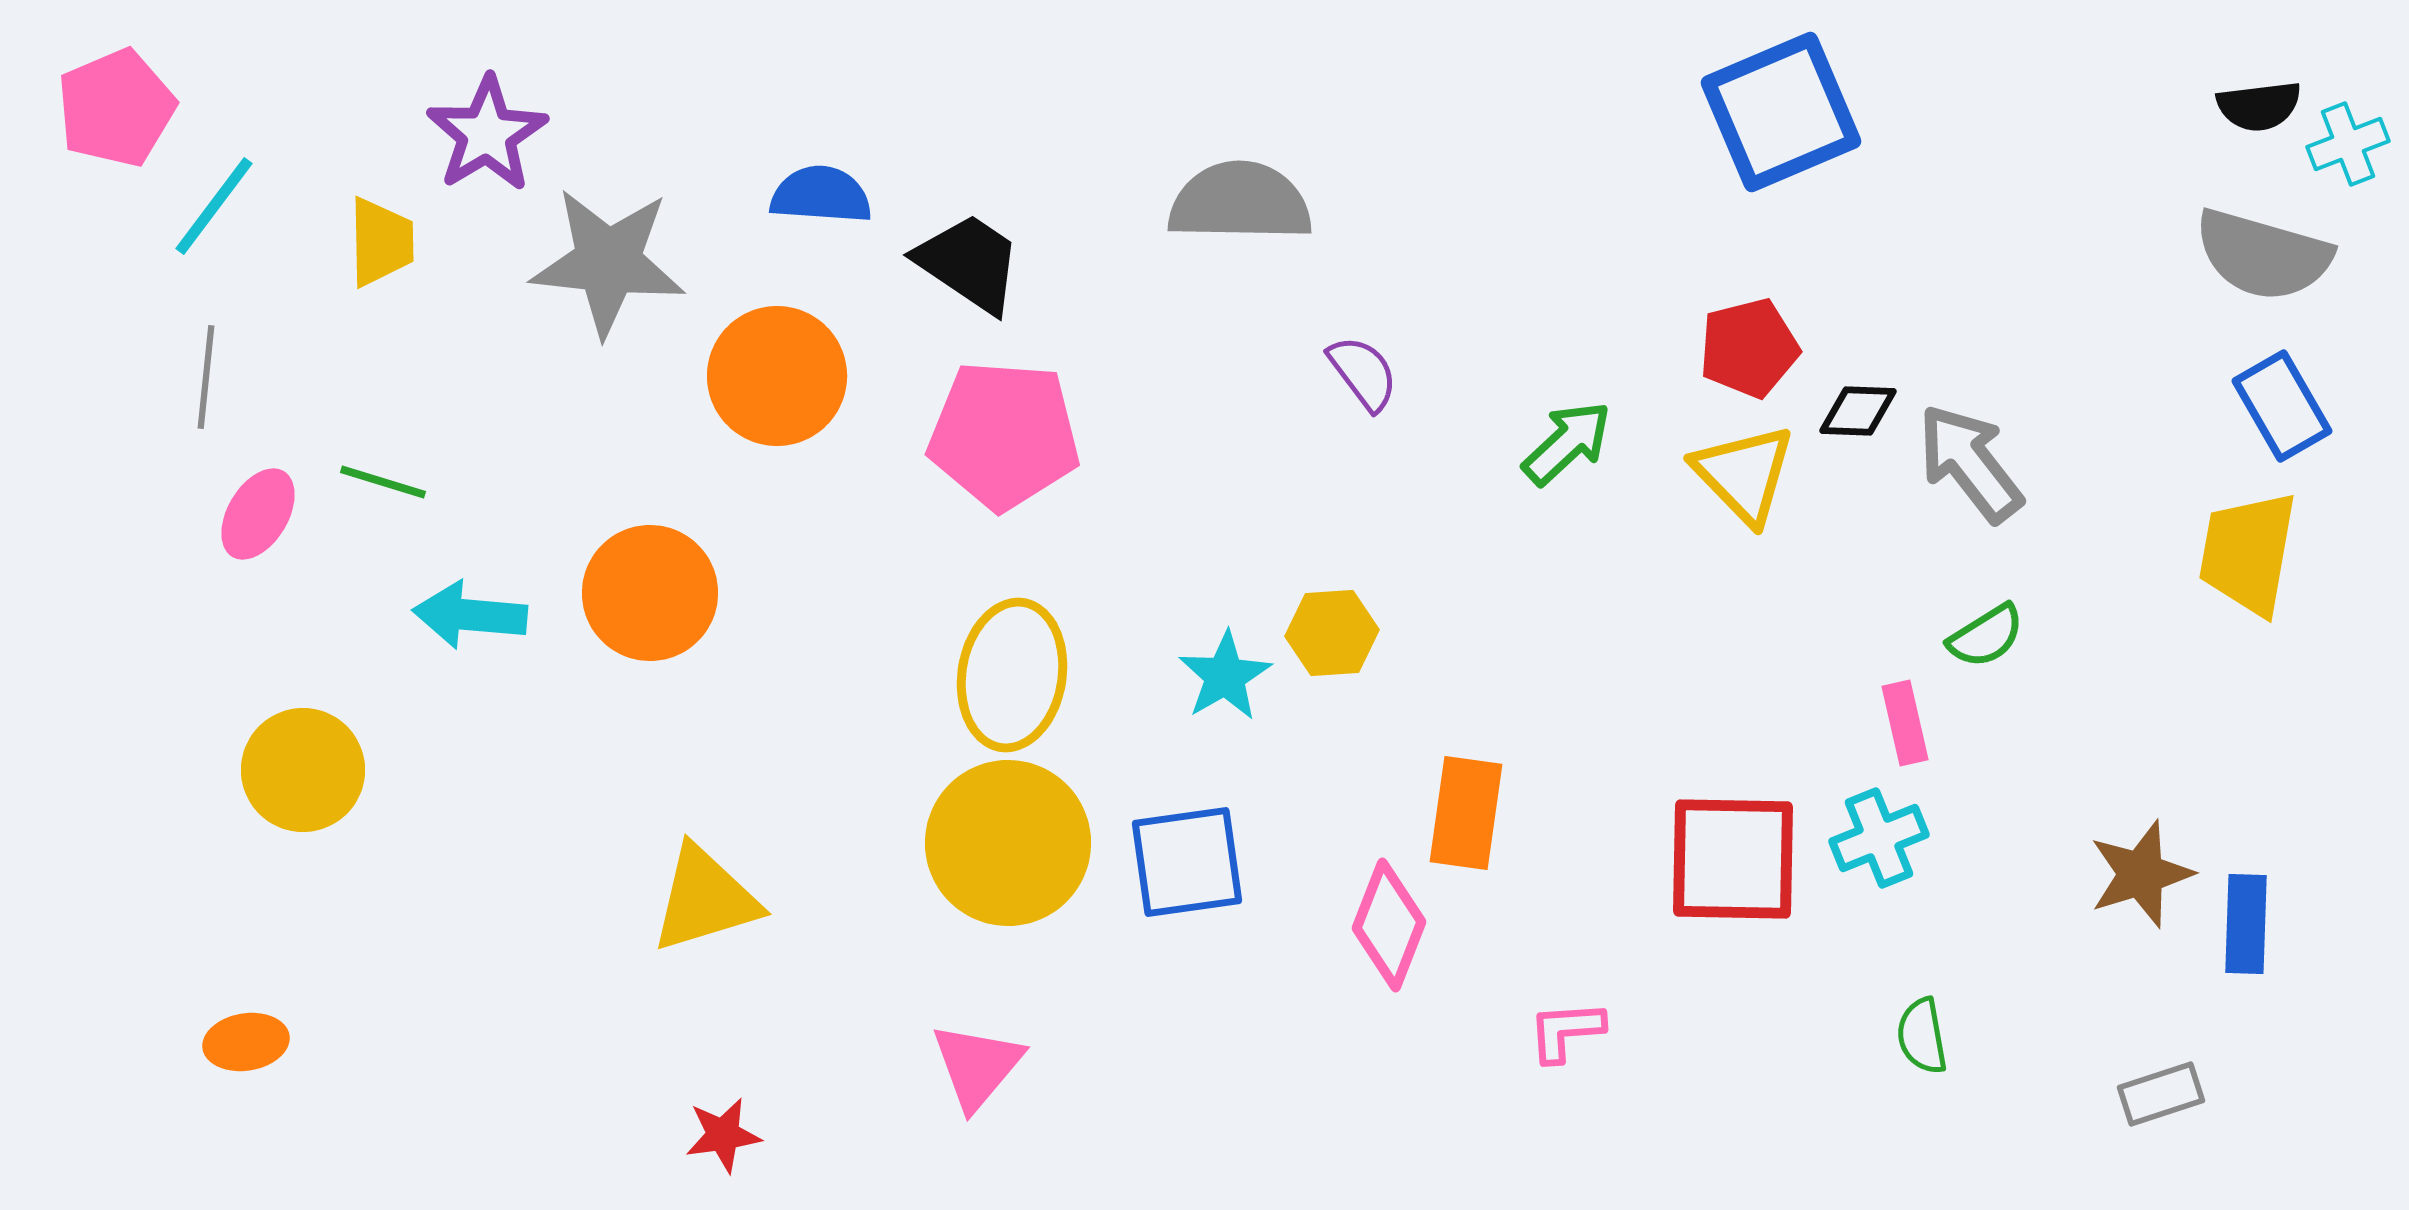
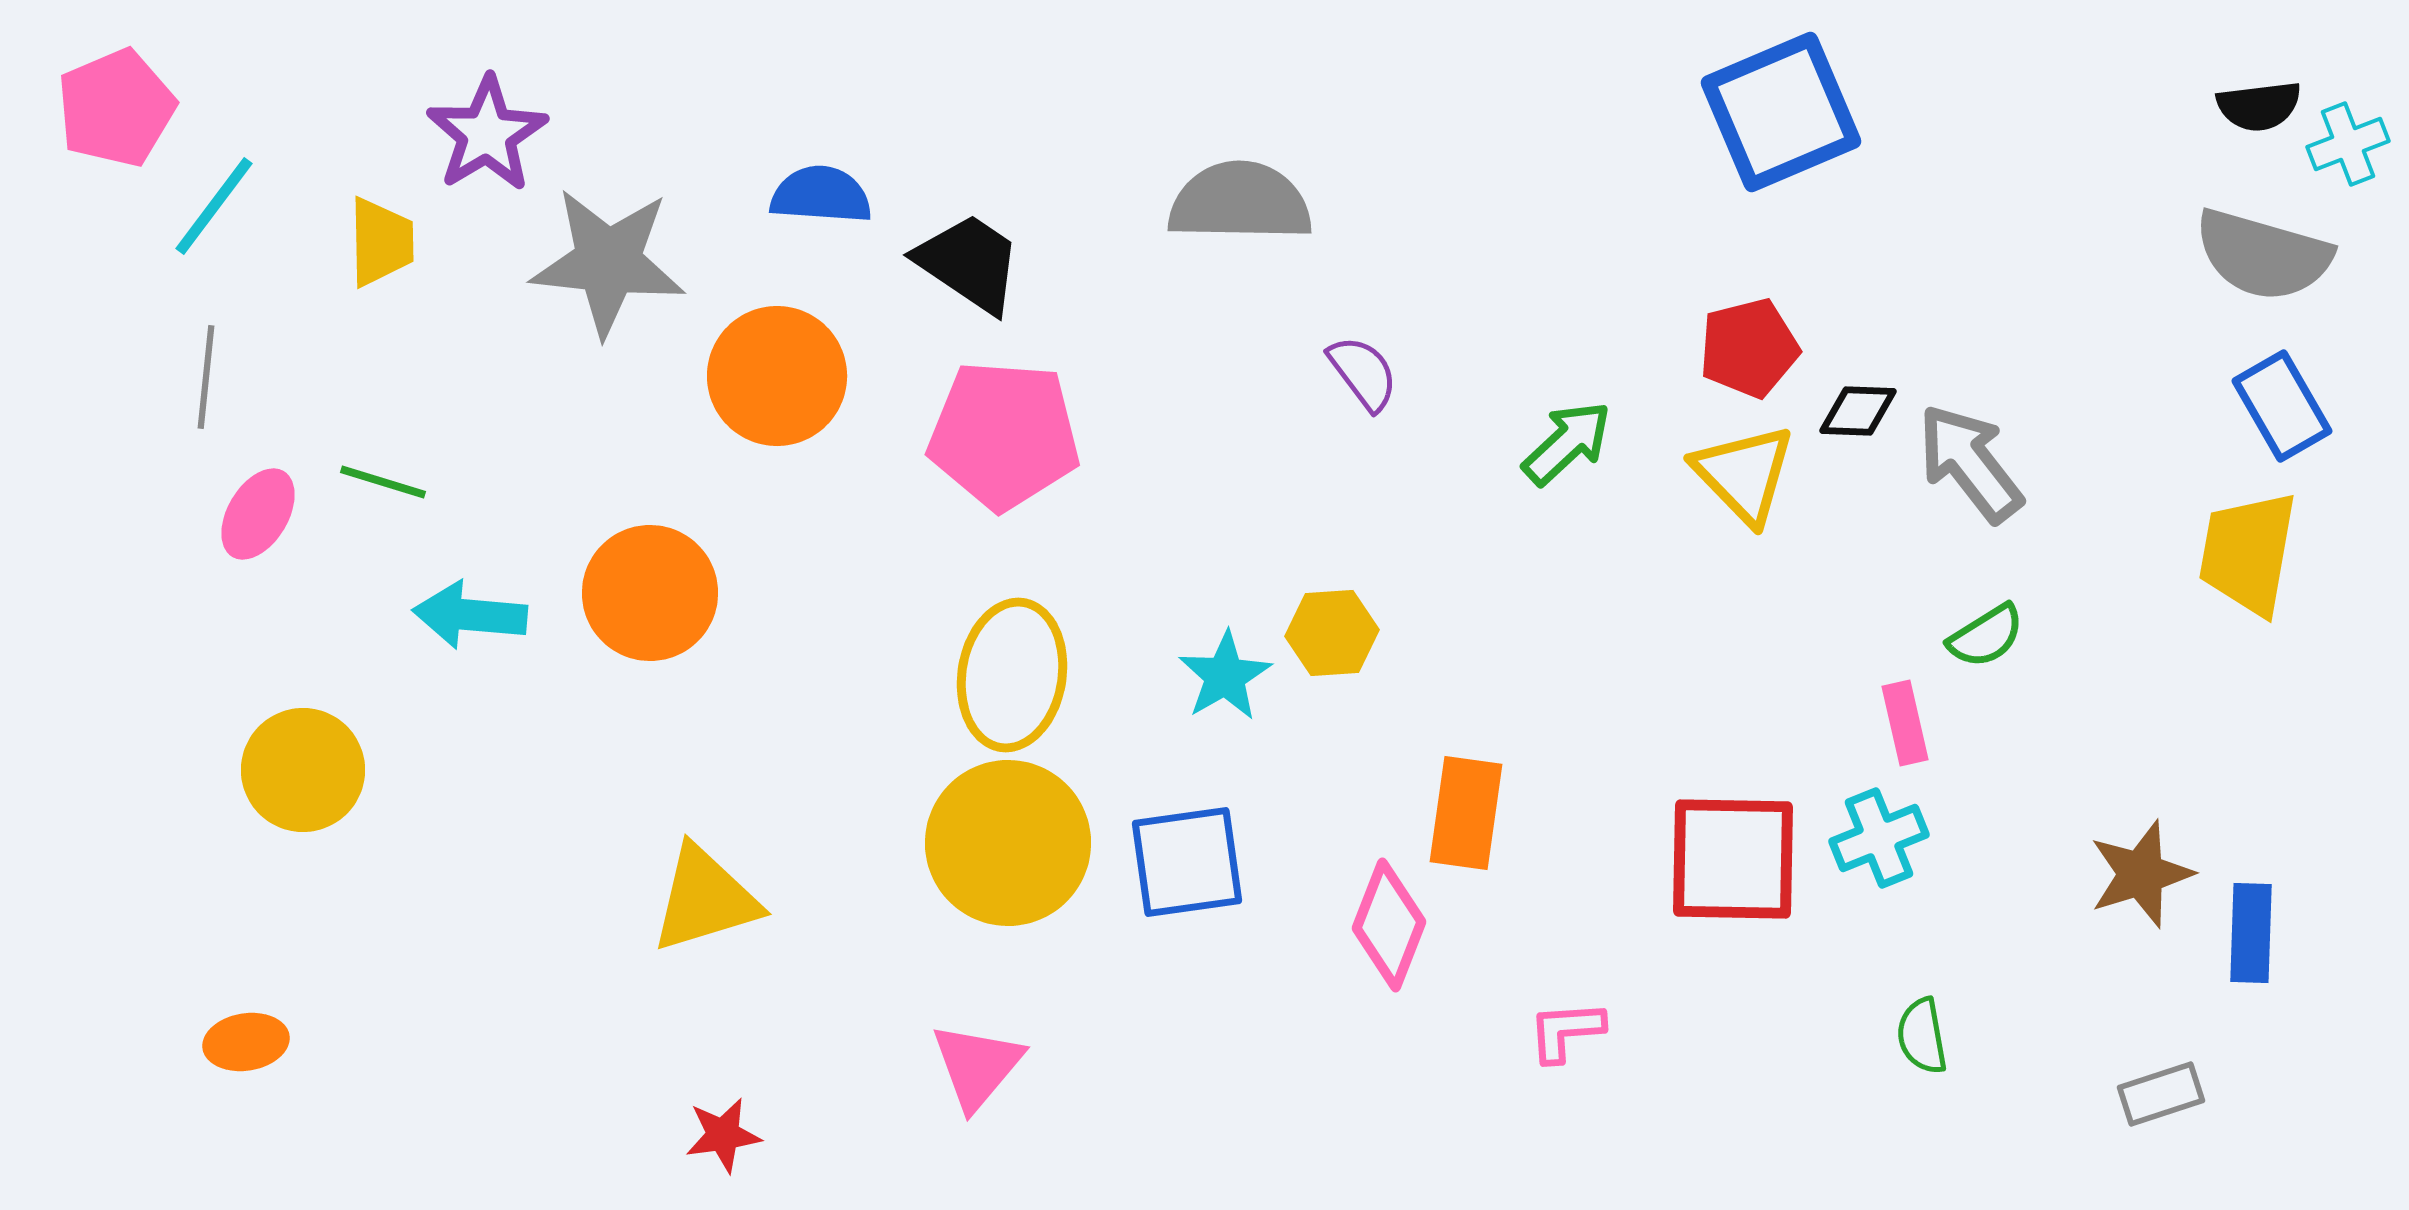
blue rectangle at (2246, 924): moved 5 px right, 9 px down
